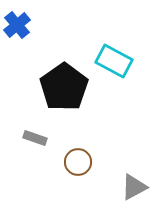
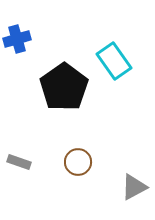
blue cross: moved 14 px down; rotated 24 degrees clockwise
cyan rectangle: rotated 27 degrees clockwise
gray rectangle: moved 16 px left, 24 px down
